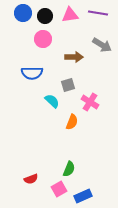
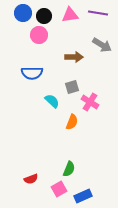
black circle: moved 1 px left
pink circle: moved 4 px left, 4 px up
gray square: moved 4 px right, 2 px down
